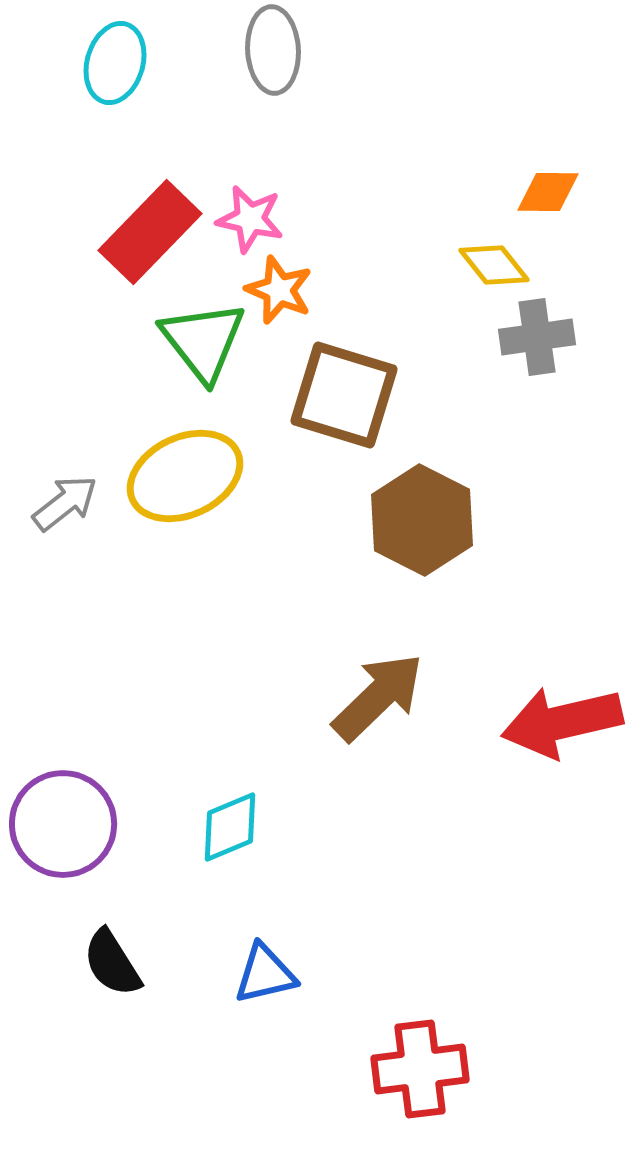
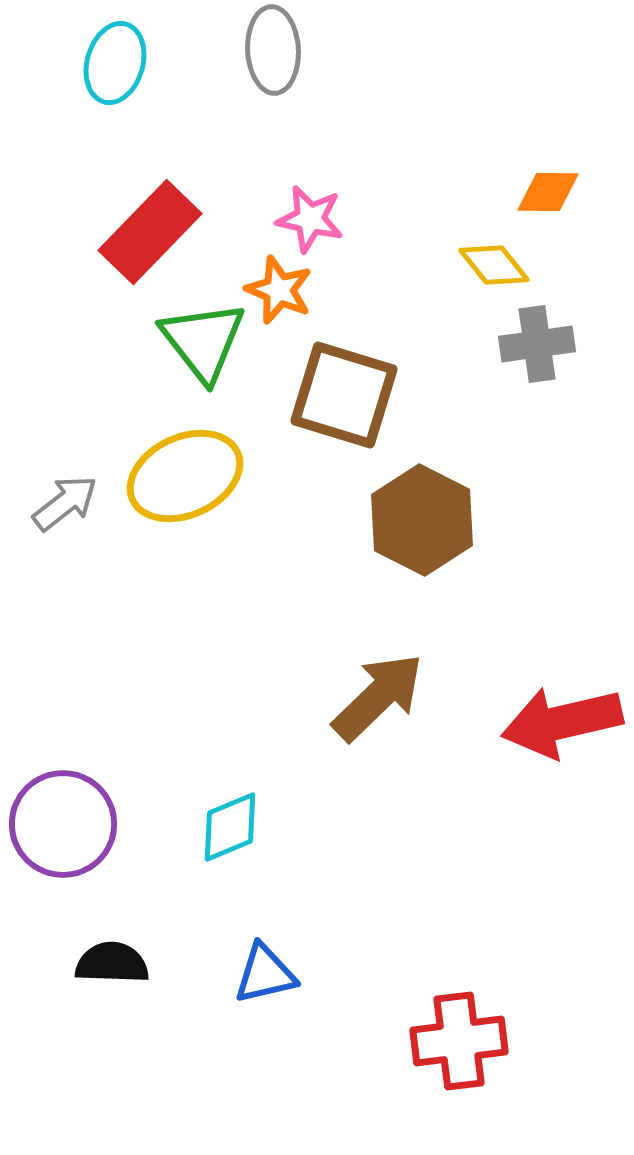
pink star: moved 60 px right
gray cross: moved 7 px down
black semicircle: rotated 124 degrees clockwise
red cross: moved 39 px right, 28 px up
